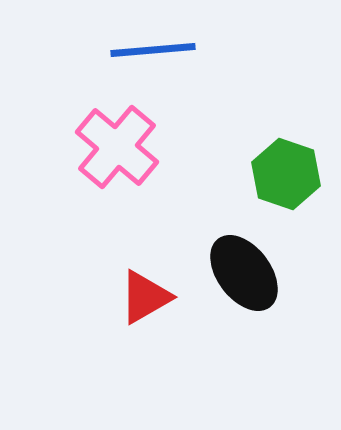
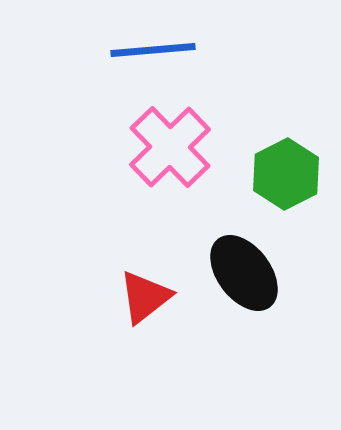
pink cross: moved 53 px right; rotated 6 degrees clockwise
green hexagon: rotated 14 degrees clockwise
red triangle: rotated 8 degrees counterclockwise
